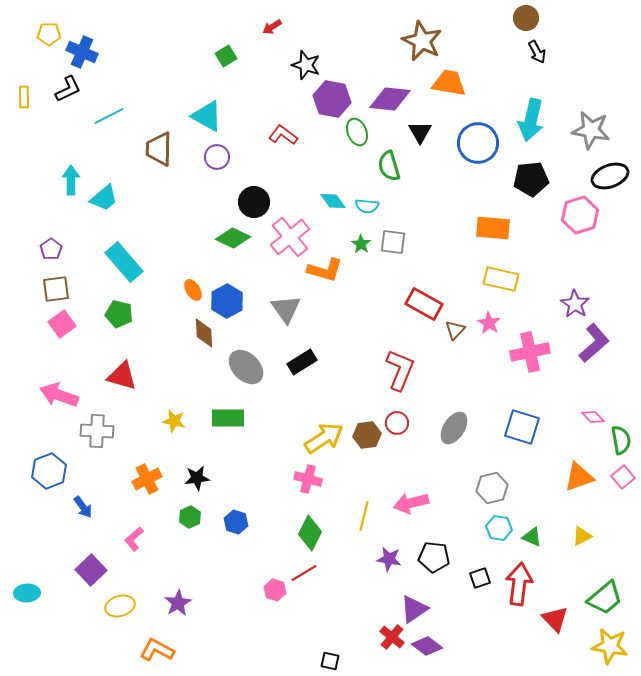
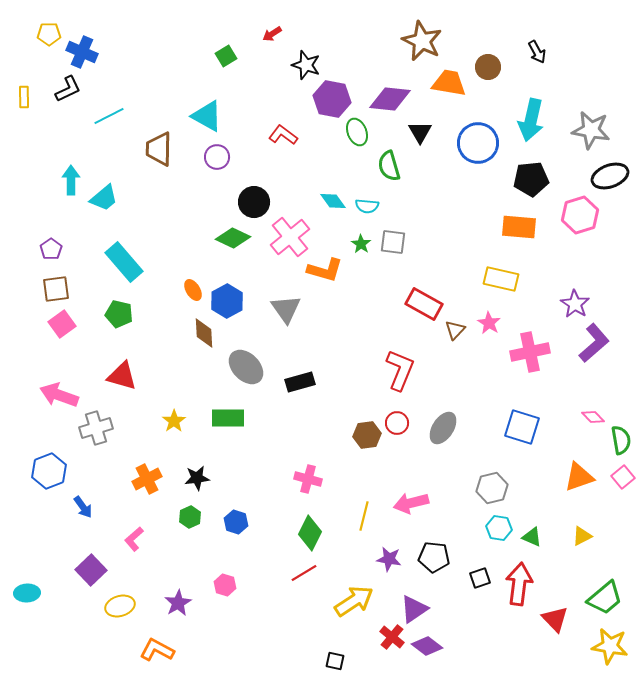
brown circle at (526, 18): moved 38 px left, 49 px down
red arrow at (272, 27): moved 7 px down
orange rectangle at (493, 228): moved 26 px right, 1 px up
black rectangle at (302, 362): moved 2 px left, 20 px down; rotated 16 degrees clockwise
yellow star at (174, 421): rotated 25 degrees clockwise
gray ellipse at (454, 428): moved 11 px left
gray cross at (97, 431): moved 1 px left, 3 px up; rotated 20 degrees counterclockwise
yellow arrow at (324, 438): moved 30 px right, 163 px down
pink hexagon at (275, 590): moved 50 px left, 5 px up
black square at (330, 661): moved 5 px right
